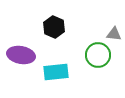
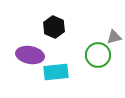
gray triangle: moved 3 px down; rotated 21 degrees counterclockwise
purple ellipse: moved 9 px right
